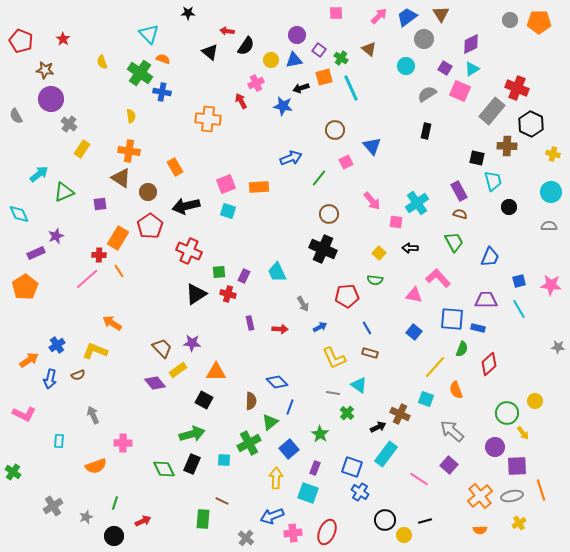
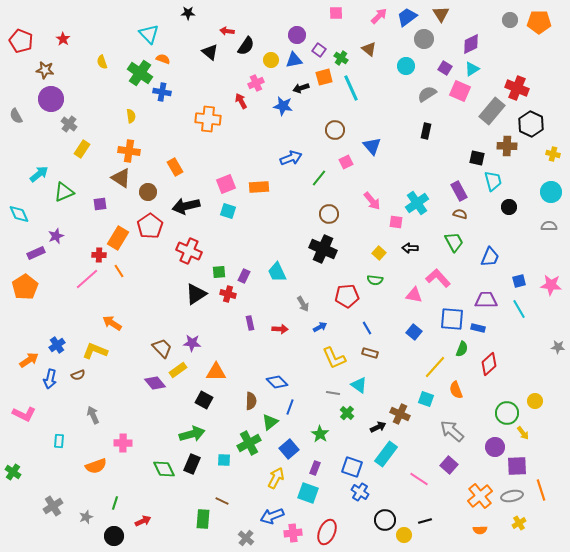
yellow arrow at (276, 478): rotated 25 degrees clockwise
